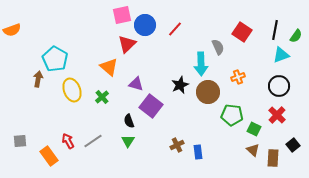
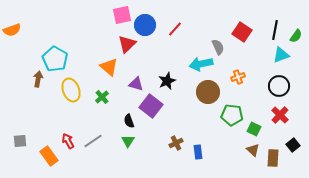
cyan arrow: rotated 80 degrees clockwise
black star: moved 13 px left, 4 px up
yellow ellipse: moved 1 px left
red cross: moved 3 px right
brown cross: moved 1 px left, 2 px up
